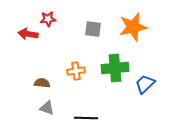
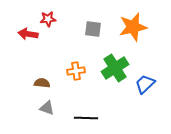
green cross: rotated 28 degrees counterclockwise
